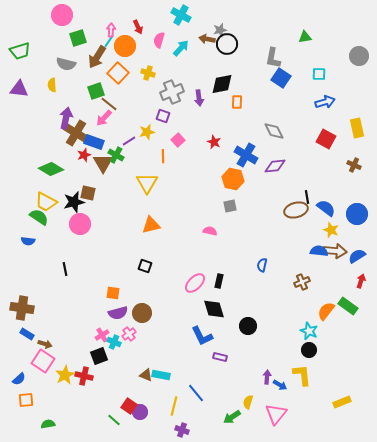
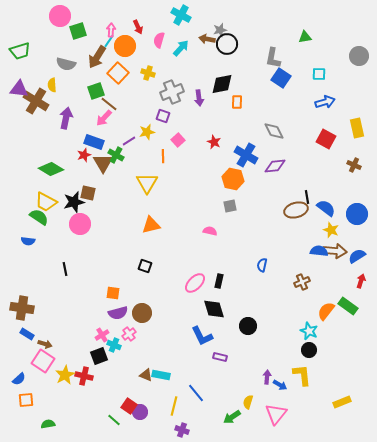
pink circle at (62, 15): moved 2 px left, 1 px down
green square at (78, 38): moved 7 px up
brown cross at (76, 133): moved 40 px left, 32 px up
cyan cross at (114, 342): moved 3 px down
